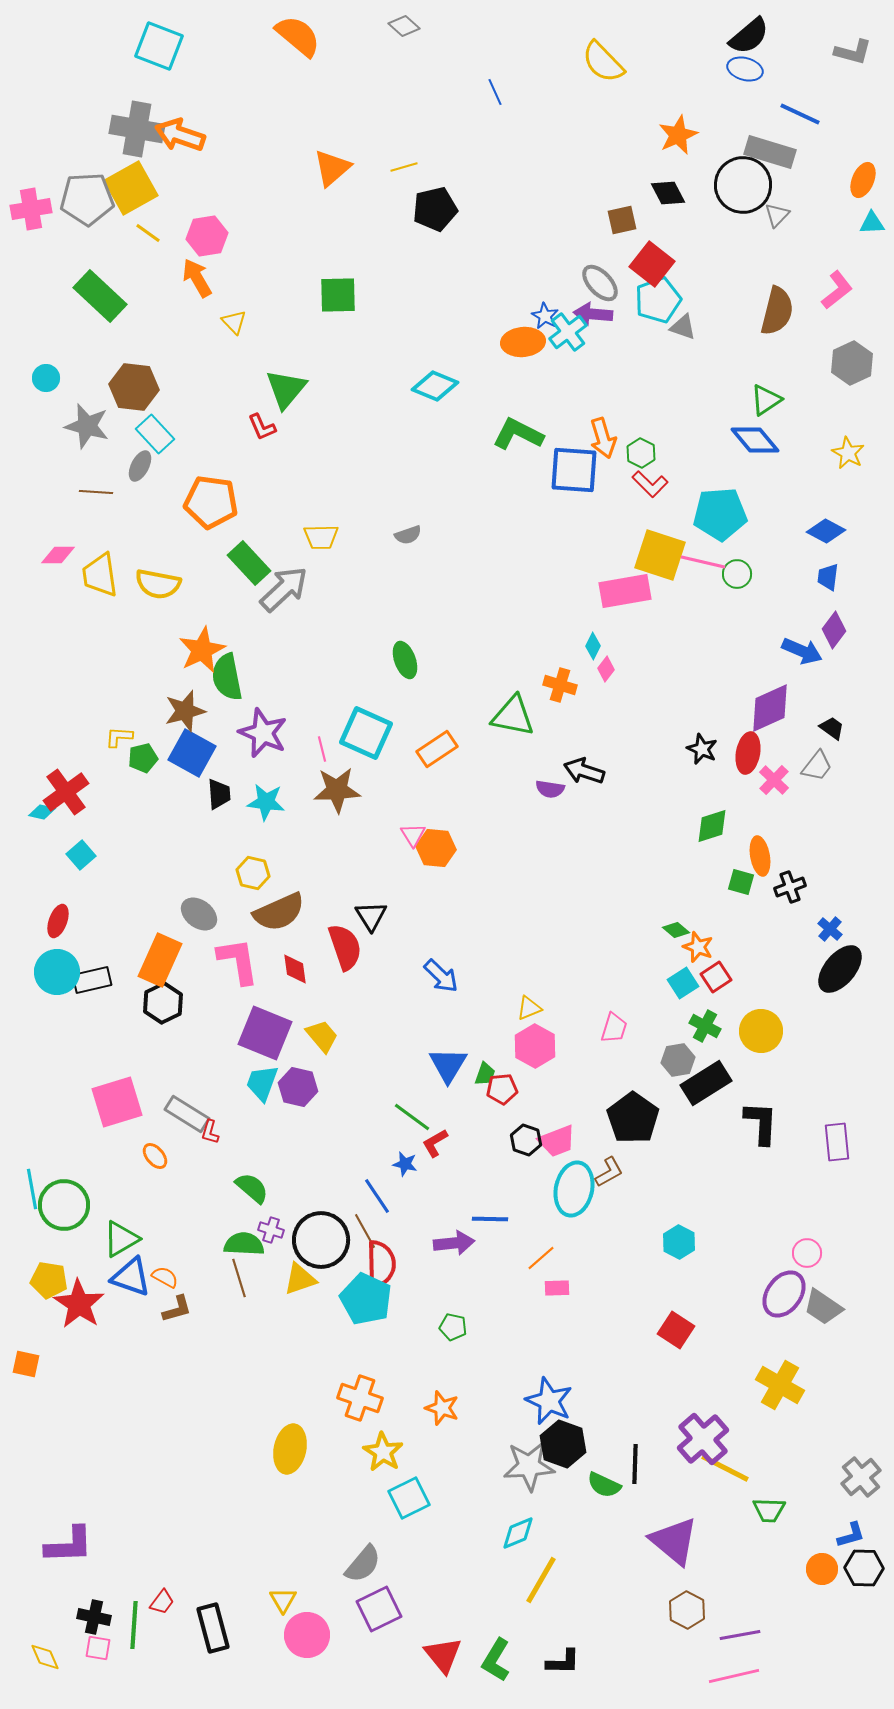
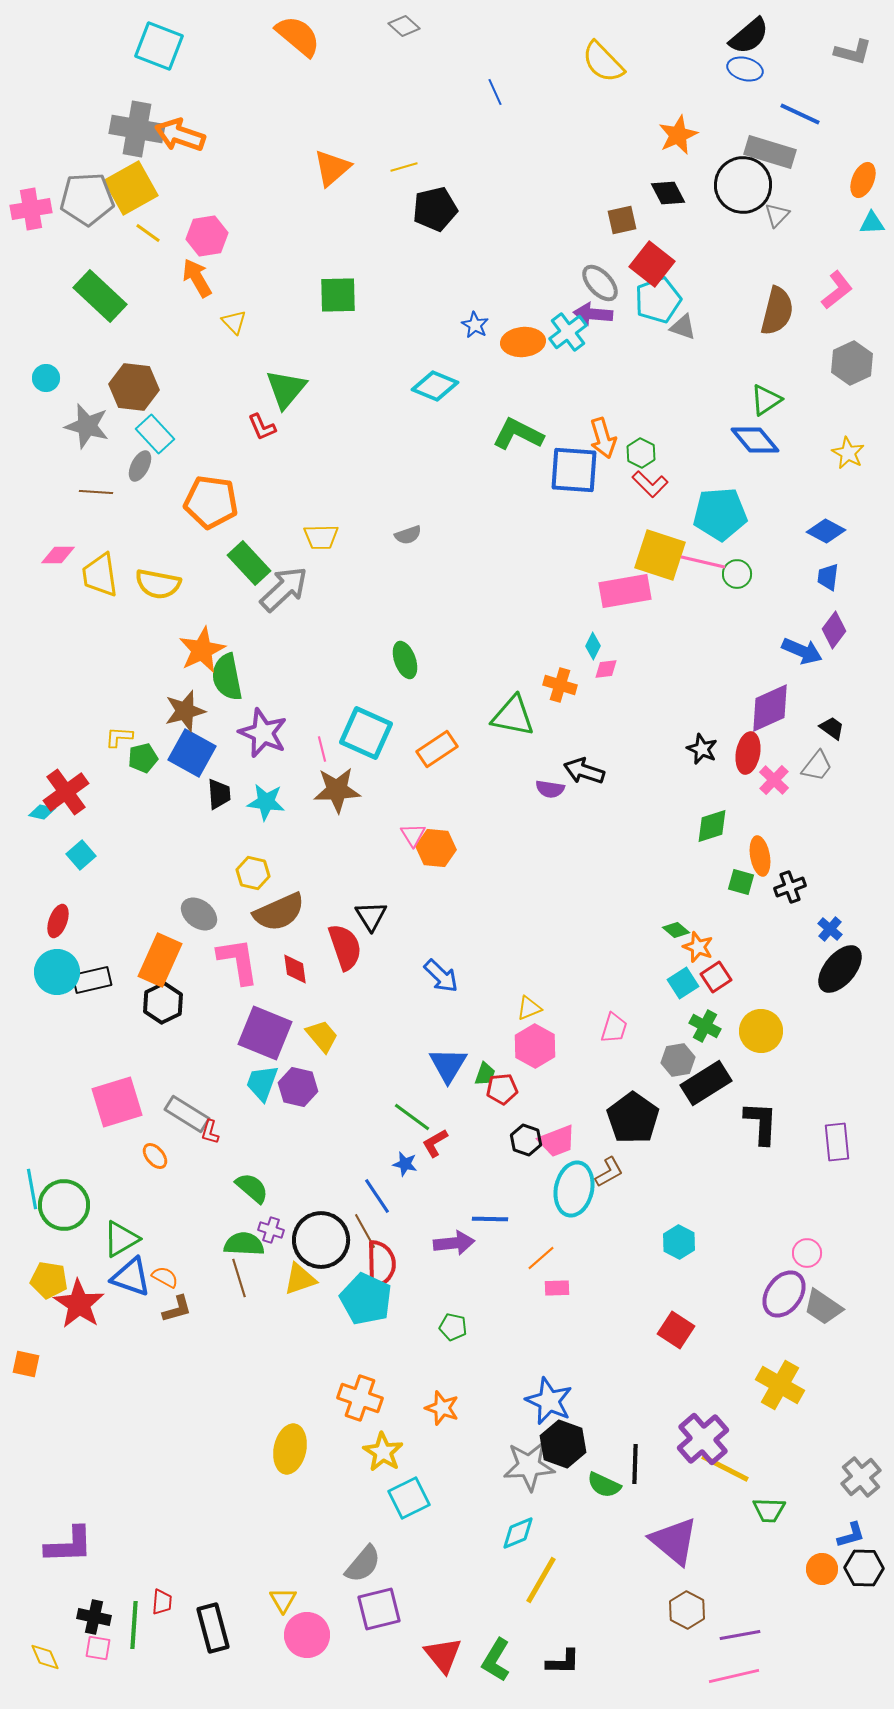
blue star at (545, 316): moved 70 px left, 9 px down
pink diamond at (606, 669): rotated 45 degrees clockwise
red trapezoid at (162, 1602): rotated 32 degrees counterclockwise
purple square at (379, 1609): rotated 12 degrees clockwise
